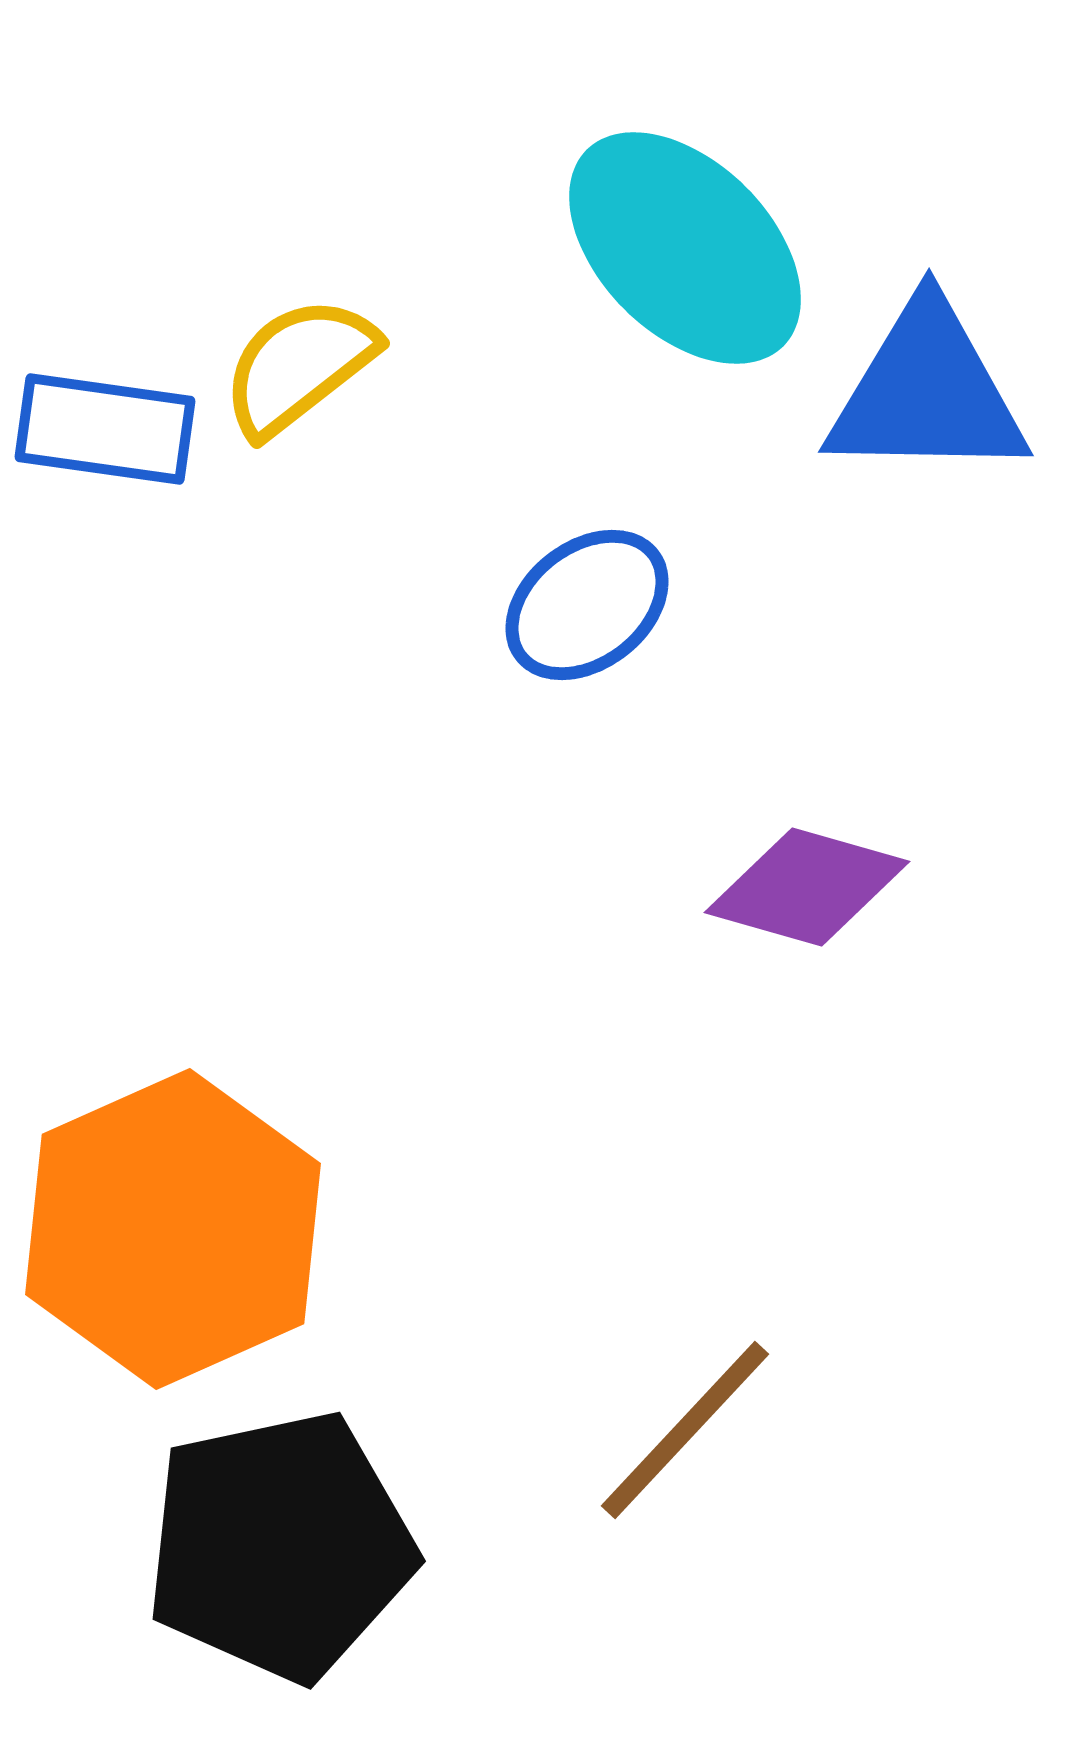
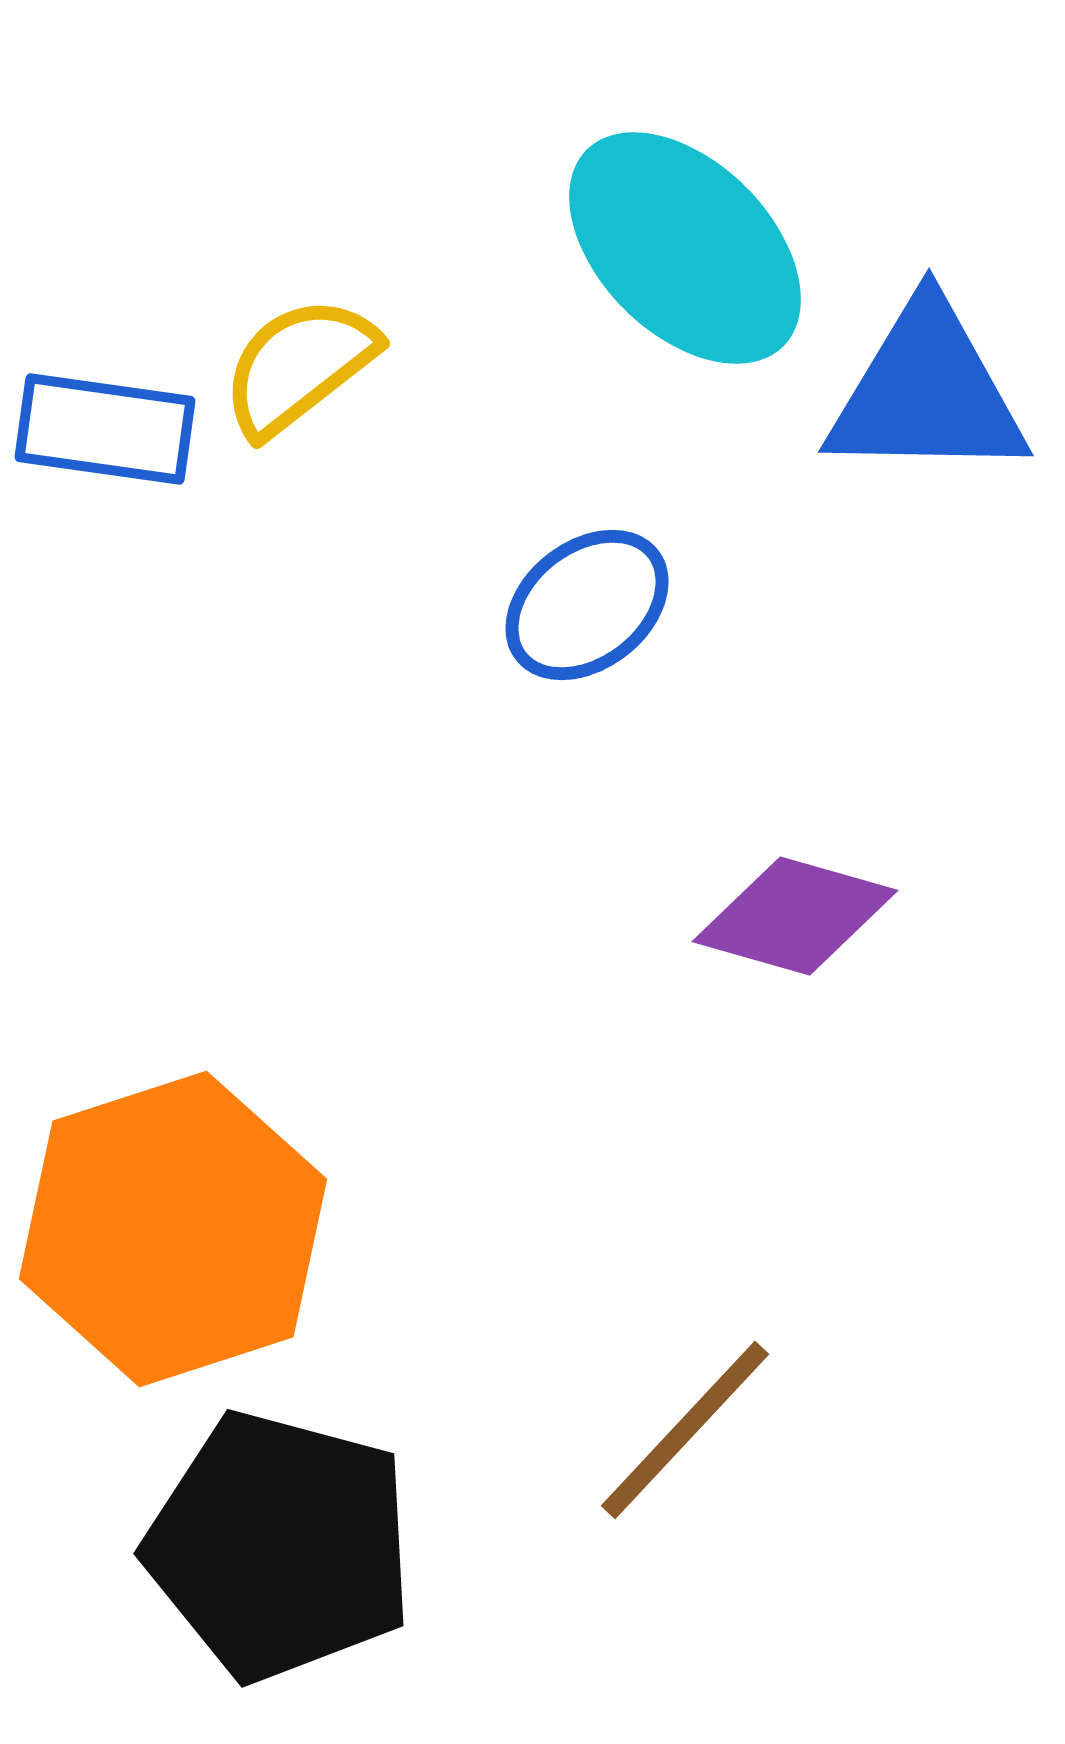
purple diamond: moved 12 px left, 29 px down
orange hexagon: rotated 6 degrees clockwise
black pentagon: rotated 27 degrees clockwise
